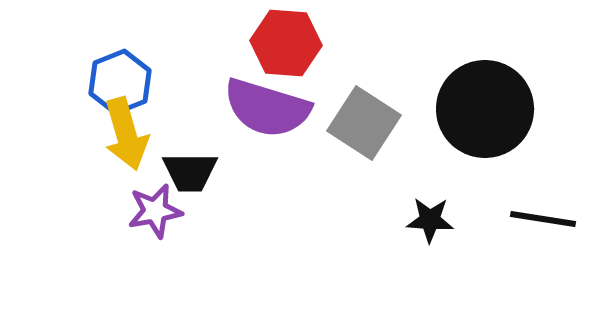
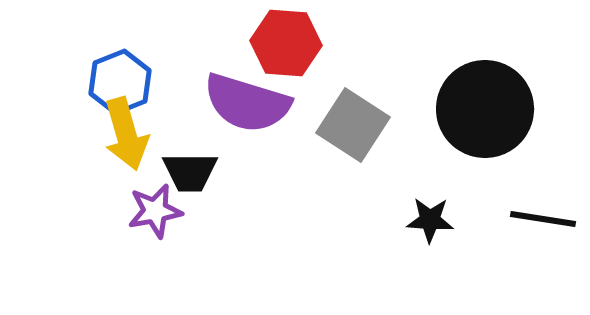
purple semicircle: moved 20 px left, 5 px up
gray square: moved 11 px left, 2 px down
